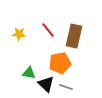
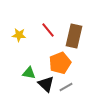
yellow star: moved 1 px down
orange pentagon: rotated 10 degrees counterclockwise
gray line: rotated 48 degrees counterclockwise
